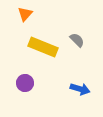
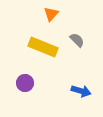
orange triangle: moved 26 px right
blue arrow: moved 1 px right, 2 px down
